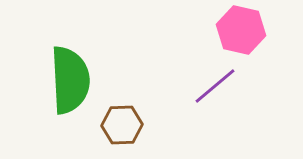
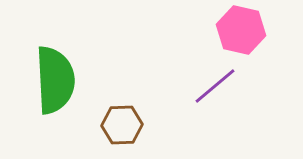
green semicircle: moved 15 px left
